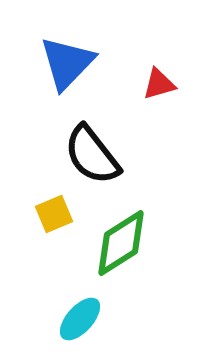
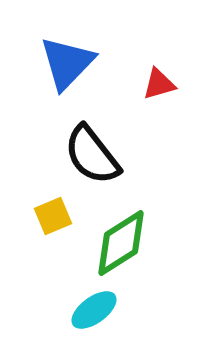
yellow square: moved 1 px left, 2 px down
cyan ellipse: moved 14 px right, 9 px up; rotated 12 degrees clockwise
